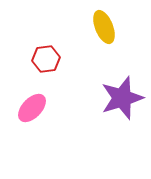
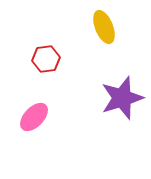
pink ellipse: moved 2 px right, 9 px down
